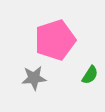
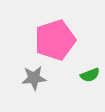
green semicircle: rotated 36 degrees clockwise
